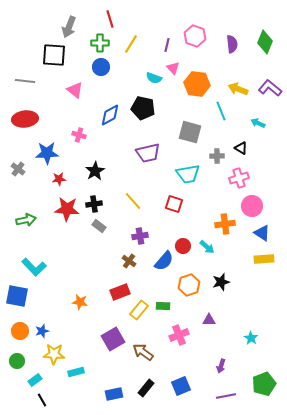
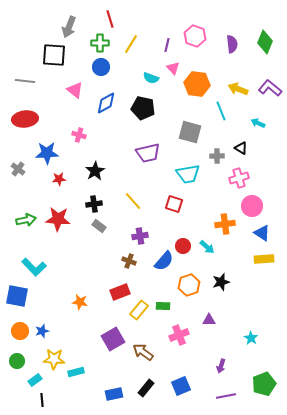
cyan semicircle at (154, 78): moved 3 px left
blue diamond at (110, 115): moved 4 px left, 12 px up
red star at (67, 209): moved 9 px left, 10 px down
brown cross at (129, 261): rotated 16 degrees counterclockwise
yellow star at (54, 354): moved 5 px down
black line at (42, 400): rotated 24 degrees clockwise
